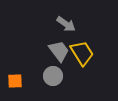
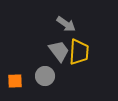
yellow trapezoid: moved 3 px left, 1 px up; rotated 36 degrees clockwise
gray circle: moved 8 px left
